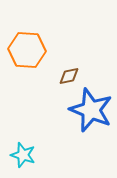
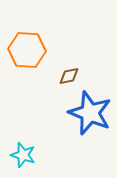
blue star: moved 1 px left, 3 px down
